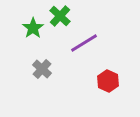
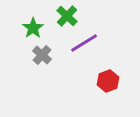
green cross: moved 7 px right
gray cross: moved 14 px up
red hexagon: rotated 15 degrees clockwise
